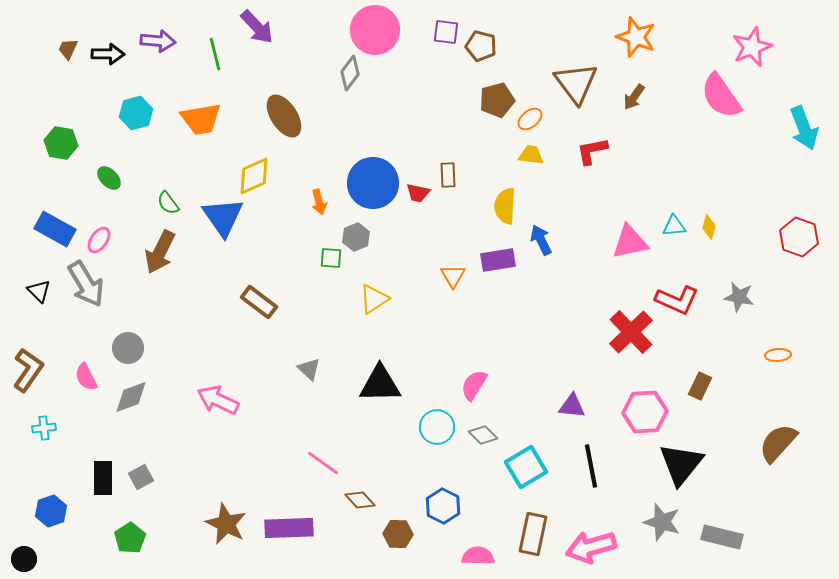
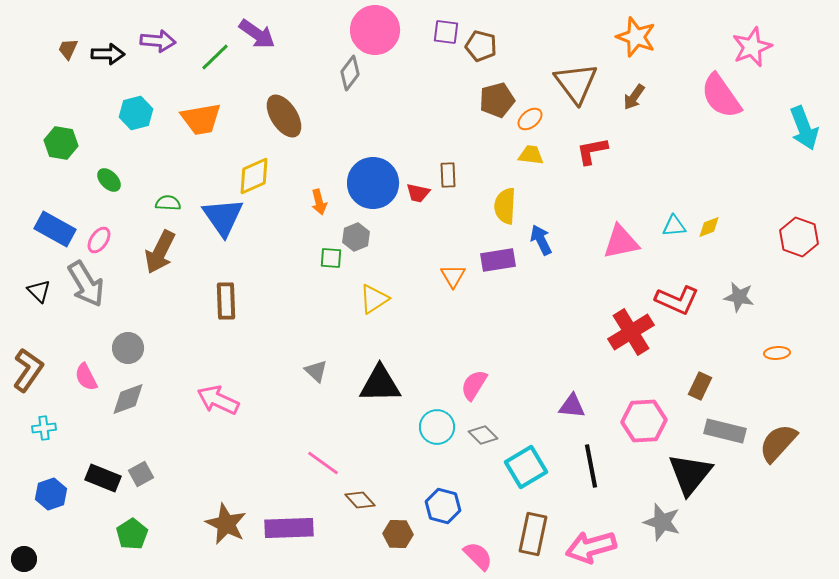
purple arrow at (257, 27): moved 7 px down; rotated 12 degrees counterclockwise
green line at (215, 54): moved 3 px down; rotated 60 degrees clockwise
green ellipse at (109, 178): moved 2 px down
green semicircle at (168, 203): rotated 130 degrees clockwise
yellow diamond at (709, 227): rotated 55 degrees clockwise
pink triangle at (630, 242): moved 9 px left
brown rectangle at (259, 302): moved 33 px left, 1 px up; rotated 51 degrees clockwise
red cross at (631, 332): rotated 12 degrees clockwise
orange ellipse at (778, 355): moved 1 px left, 2 px up
gray triangle at (309, 369): moved 7 px right, 2 px down
gray diamond at (131, 397): moved 3 px left, 2 px down
pink hexagon at (645, 412): moved 1 px left, 9 px down
black triangle at (681, 464): moved 9 px right, 10 px down
gray square at (141, 477): moved 3 px up
black rectangle at (103, 478): rotated 68 degrees counterclockwise
blue hexagon at (443, 506): rotated 12 degrees counterclockwise
blue hexagon at (51, 511): moved 17 px up
gray rectangle at (722, 537): moved 3 px right, 106 px up
green pentagon at (130, 538): moved 2 px right, 4 px up
pink semicircle at (478, 556): rotated 44 degrees clockwise
